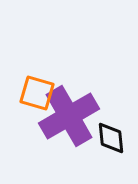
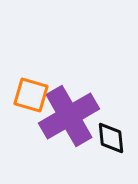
orange square: moved 6 px left, 2 px down
